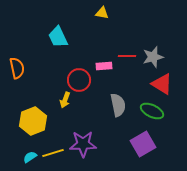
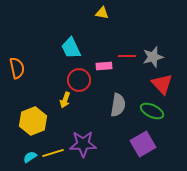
cyan trapezoid: moved 13 px right, 11 px down
red triangle: rotated 15 degrees clockwise
gray semicircle: rotated 20 degrees clockwise
